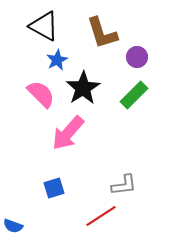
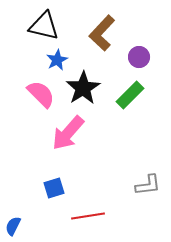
black triangle: rotated 16 degrees counterclockwise
brown L-shape: rotated 60 degrees clockwise
purple circle: moved 2 px right
green rectangle: moved 4 px left
gray L-shape: moved 24 px right
red line: moved 13 px left; rotated 24 degrees clockwise
blue semicircle: rotated 96 degrees clockwise
